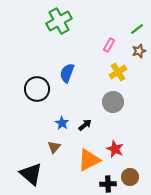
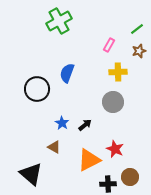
yellow cross: rotated 30 degrees clockwise
brown triangle: rotated 40 degrees counterclockwise
